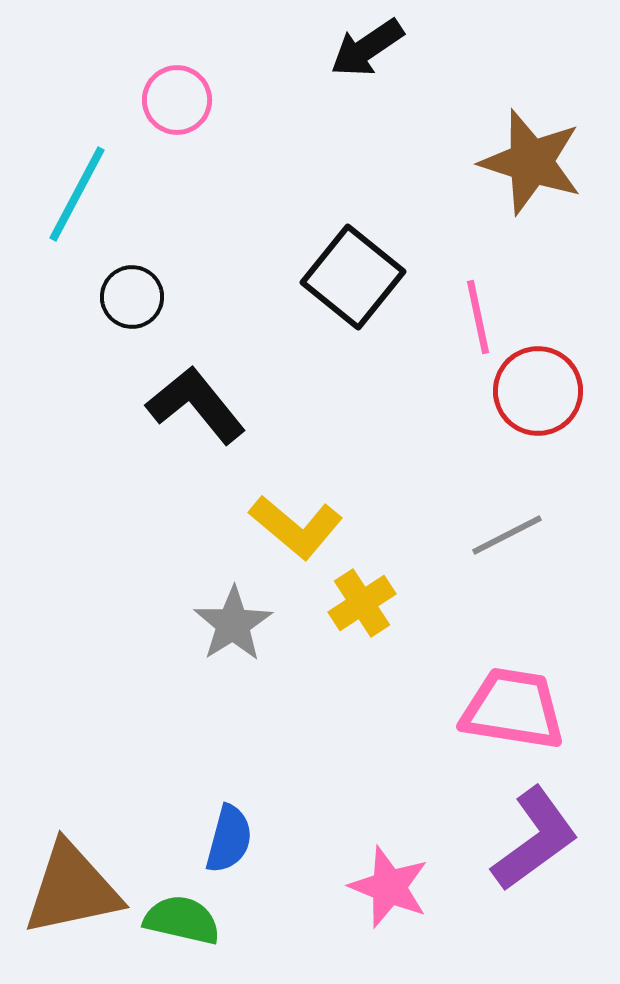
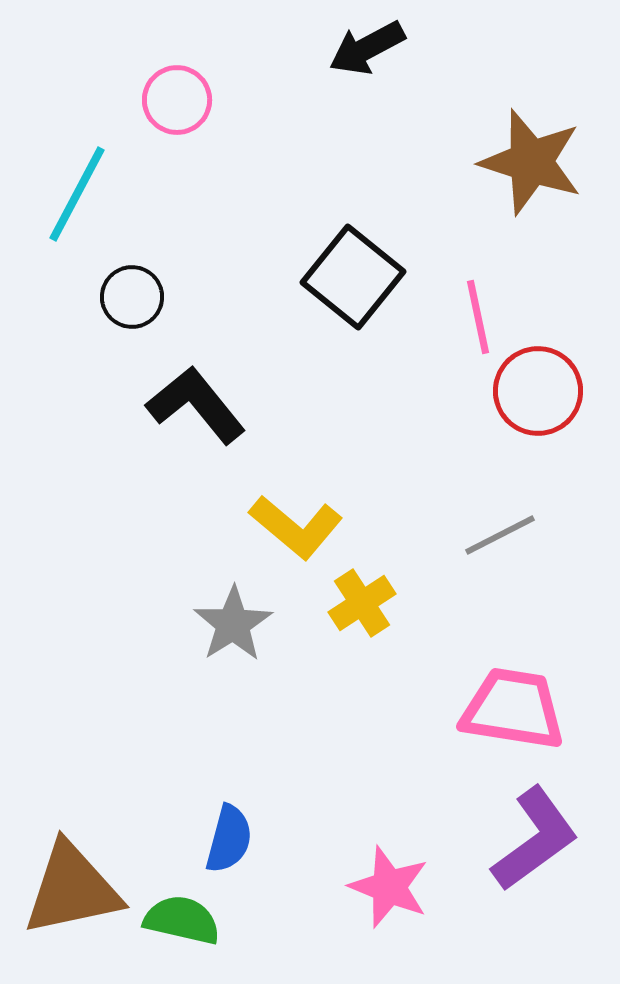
black arrow: rotated 6 degrees clockwise
gray line: moved 7 px left
